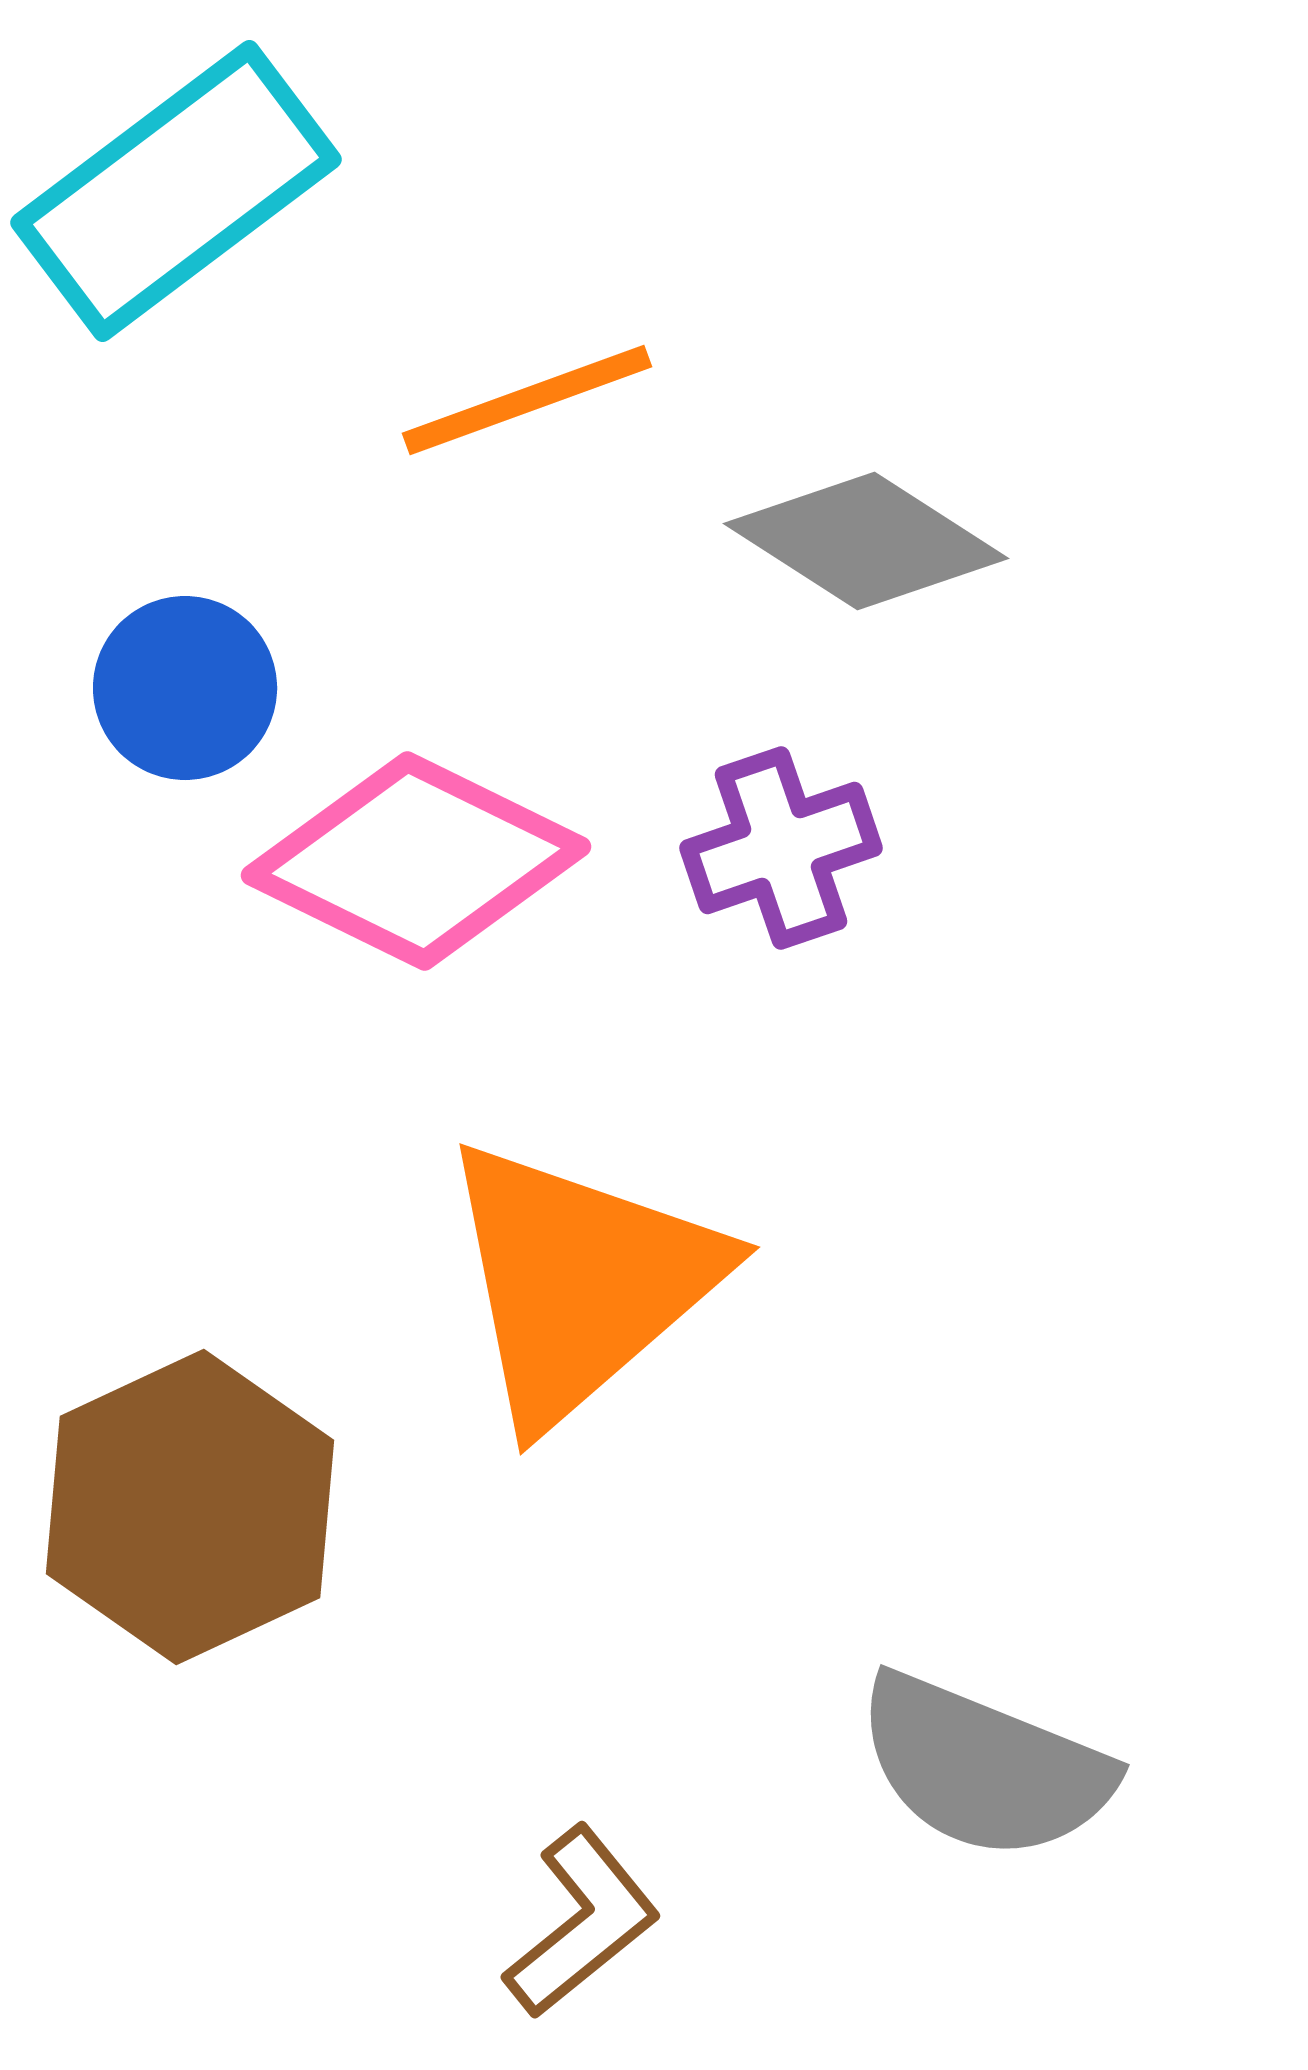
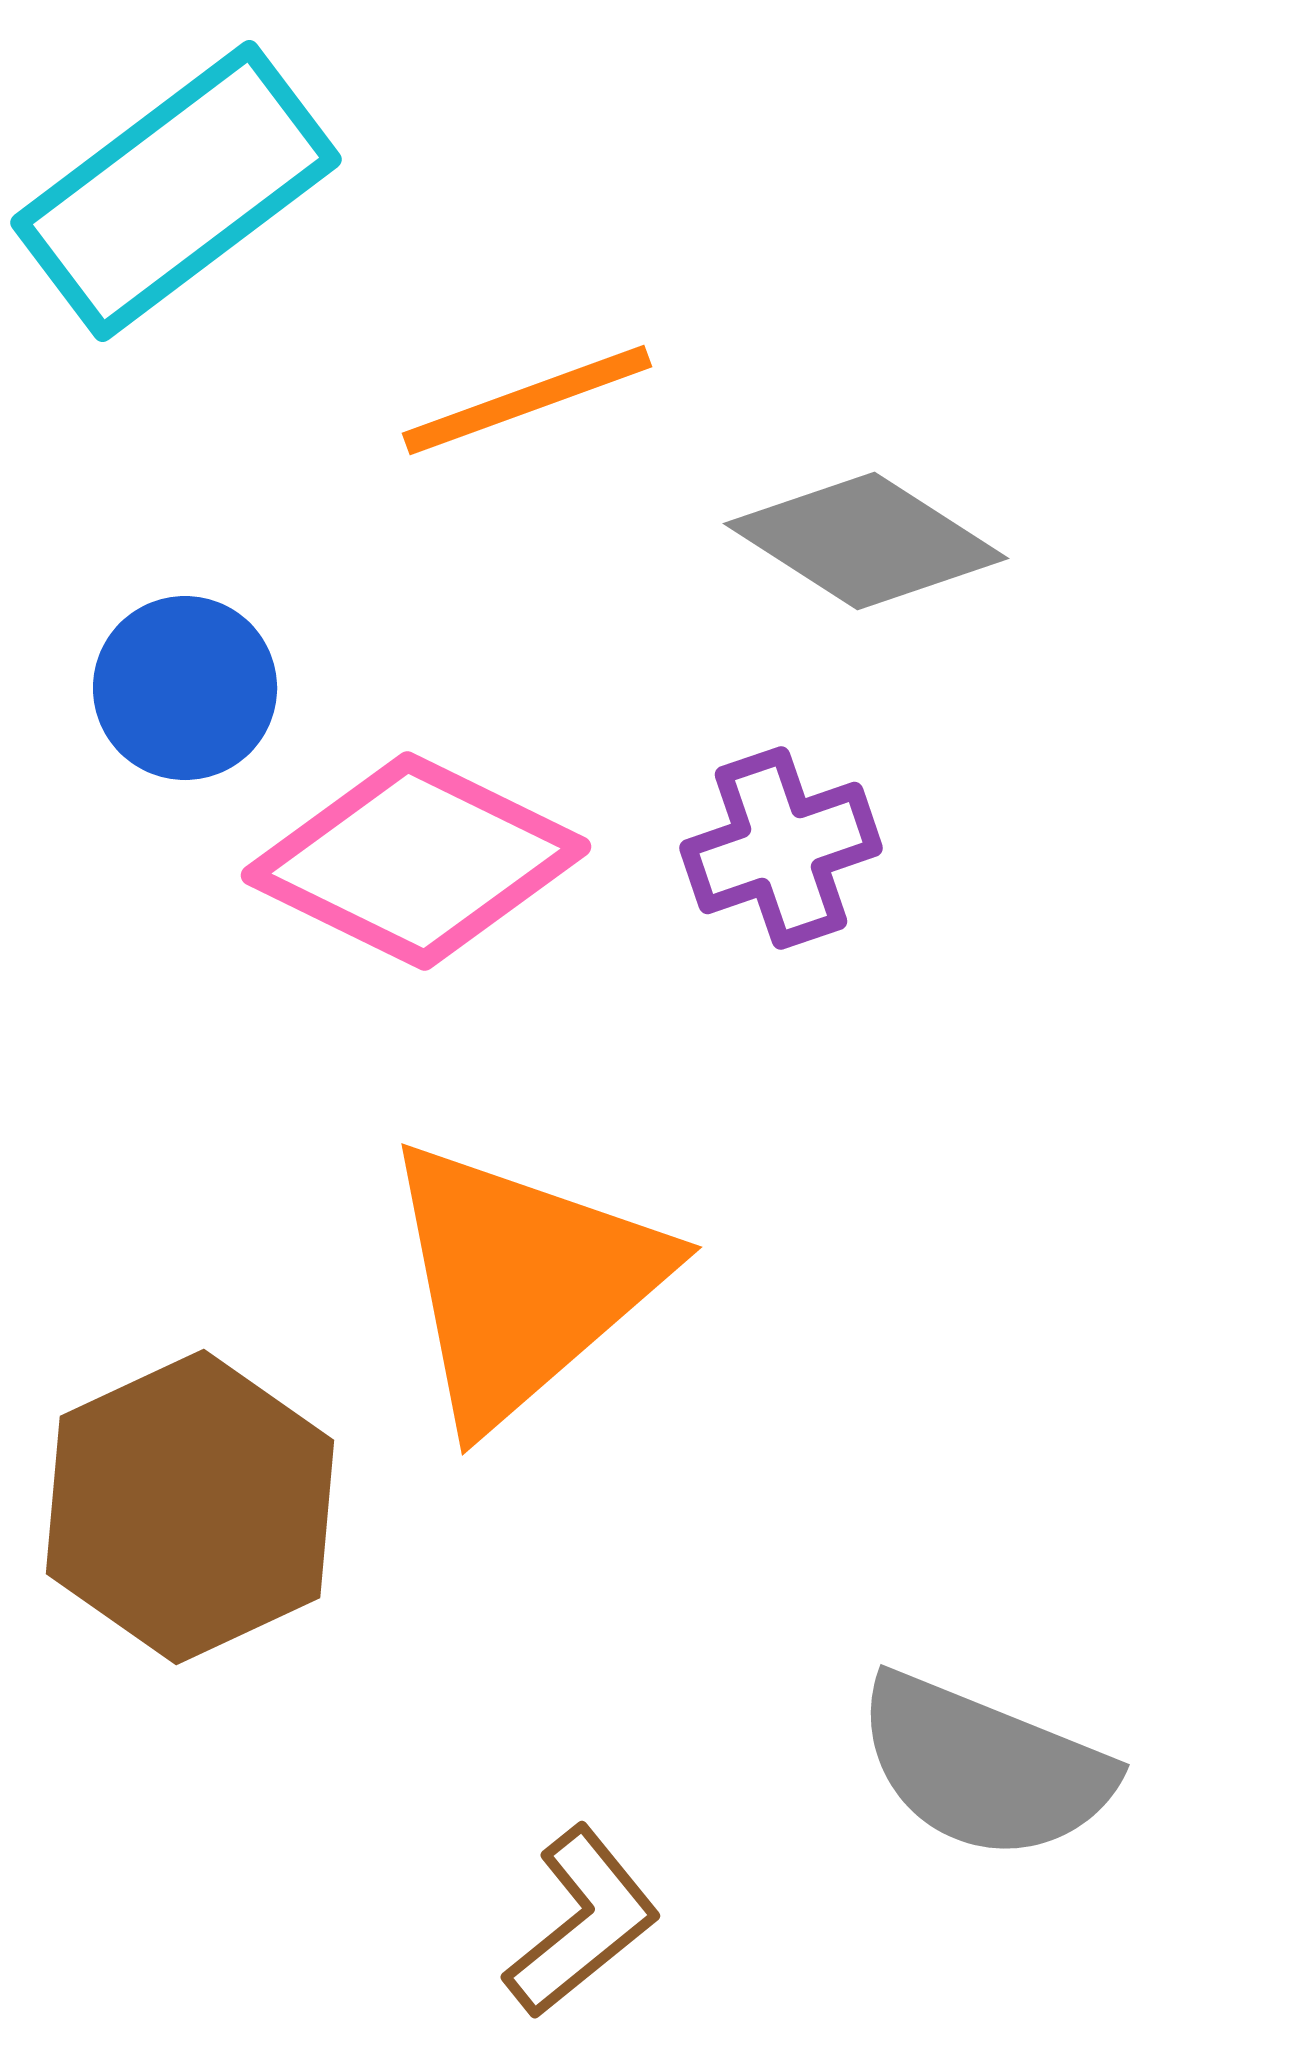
orange triangle: moved 58 px left
